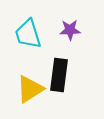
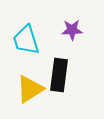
purple star: moved 2 px right
cyan trapezoid: moved 2 px left, 6 px down
